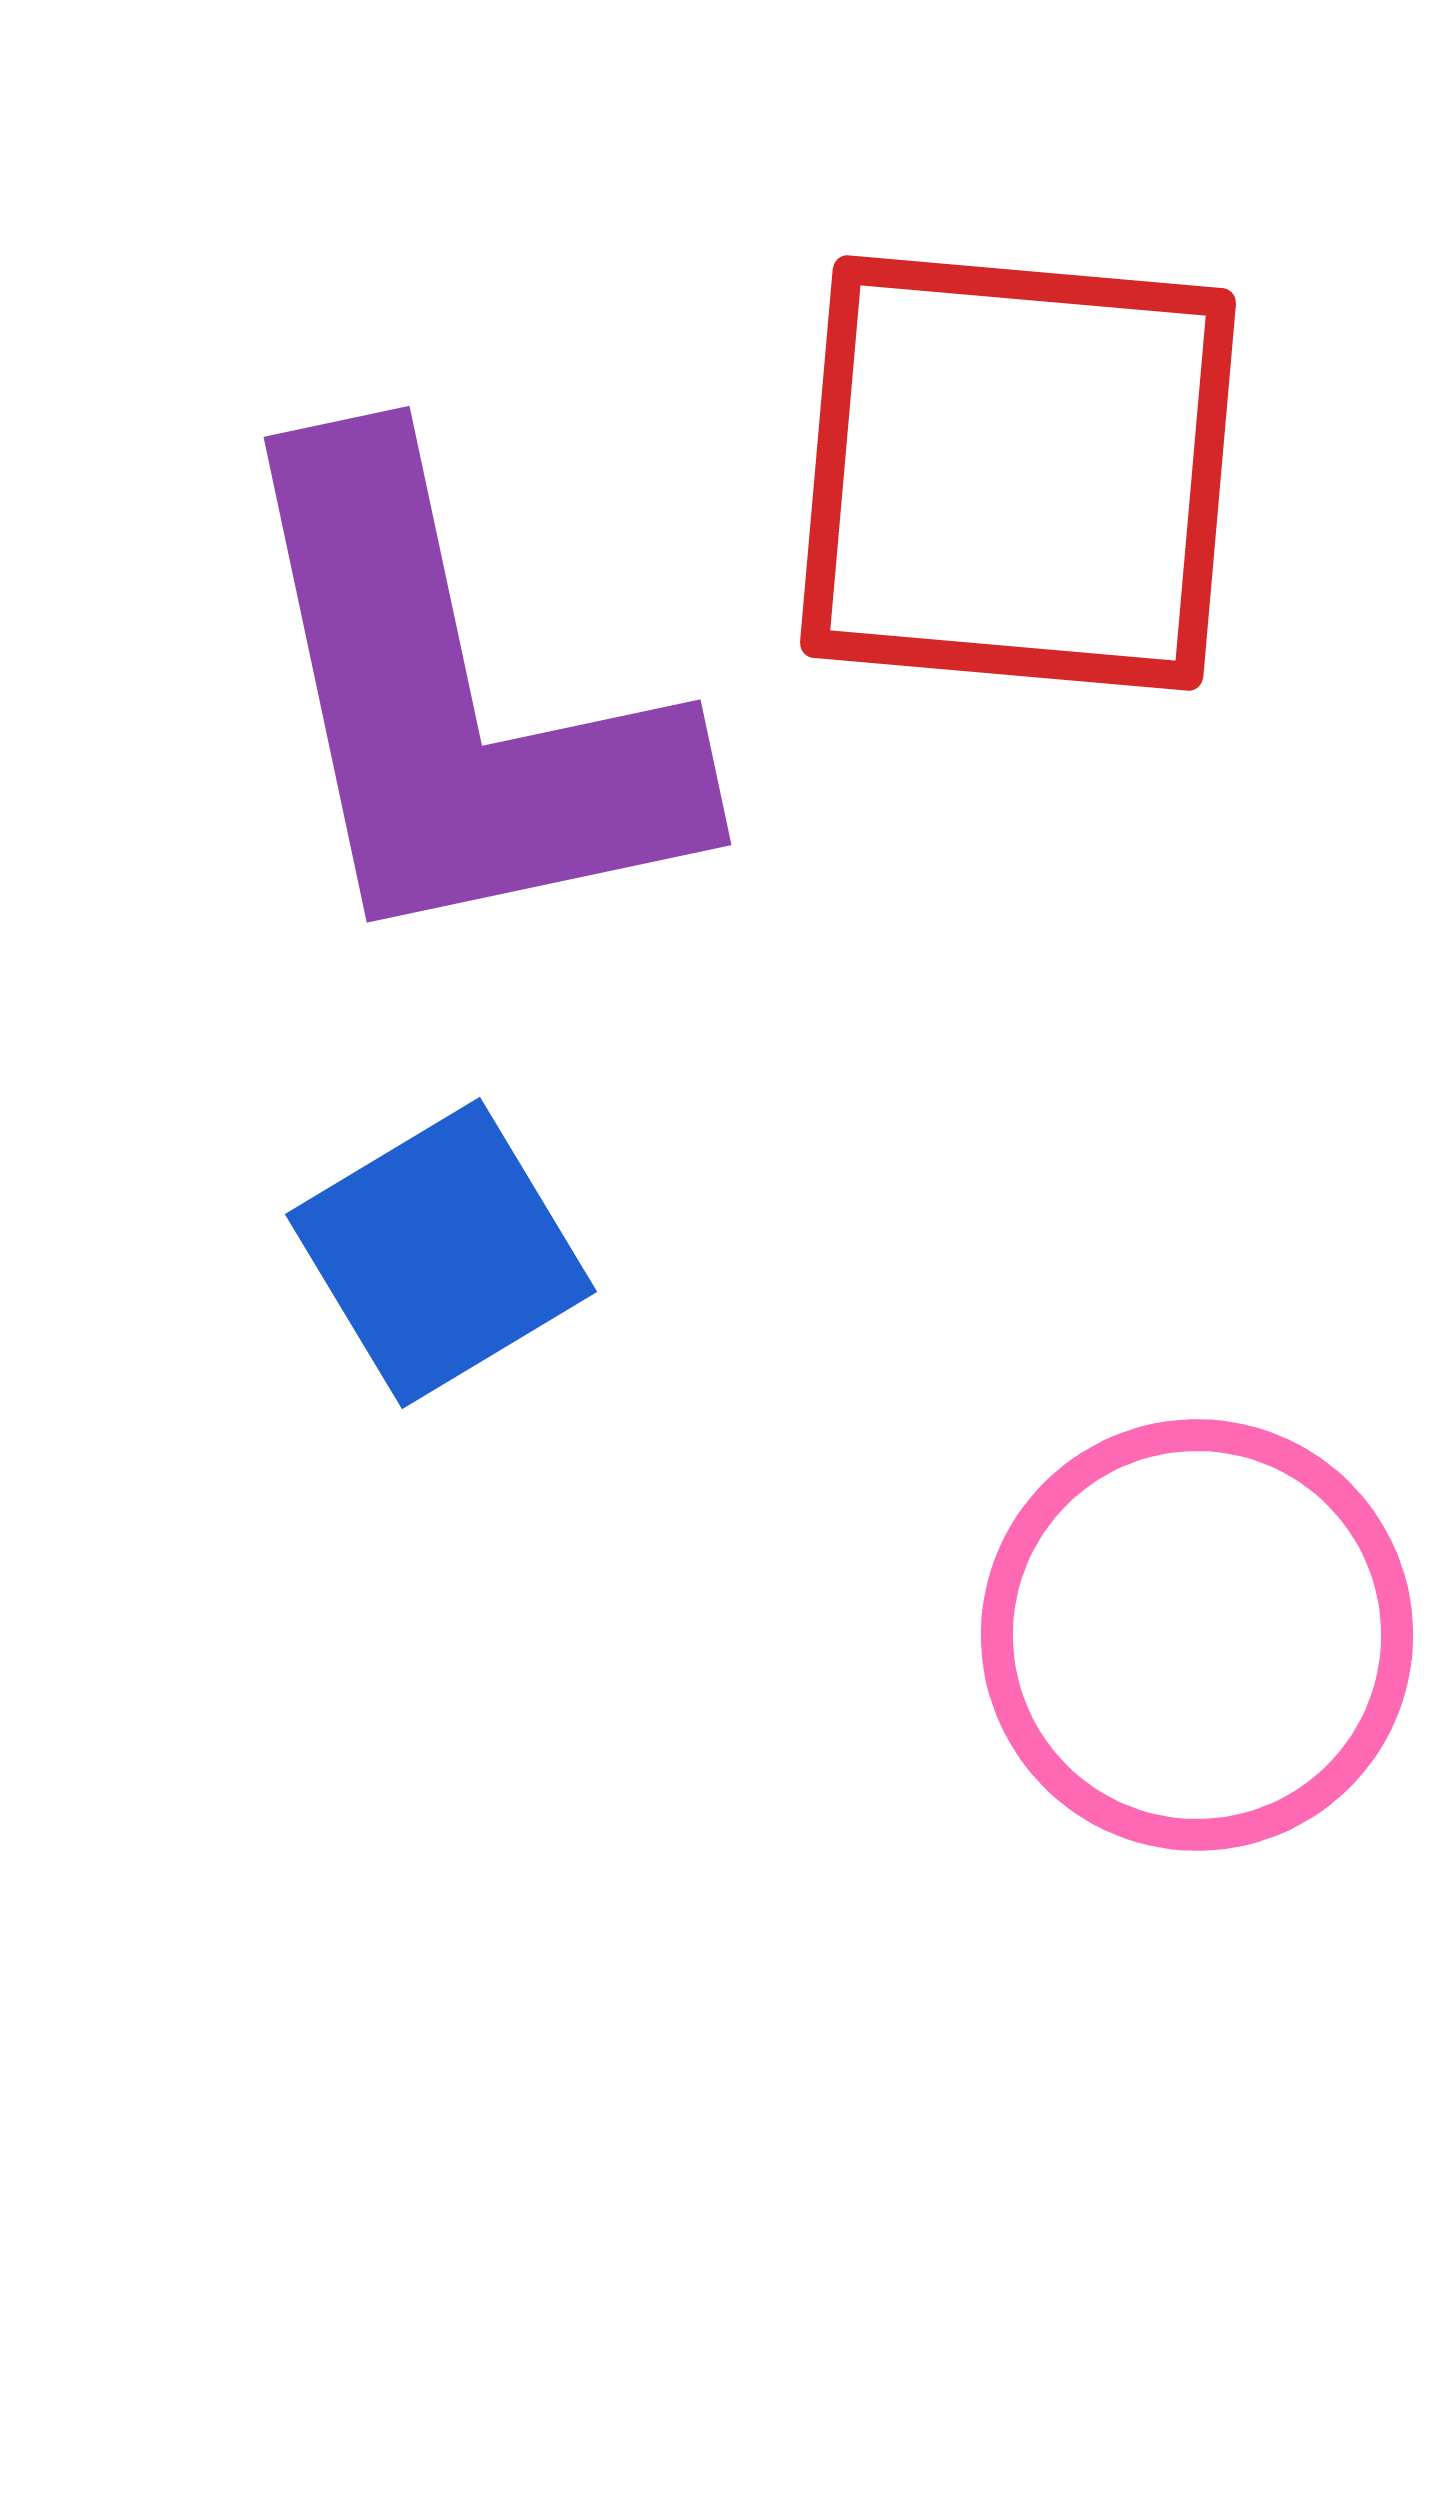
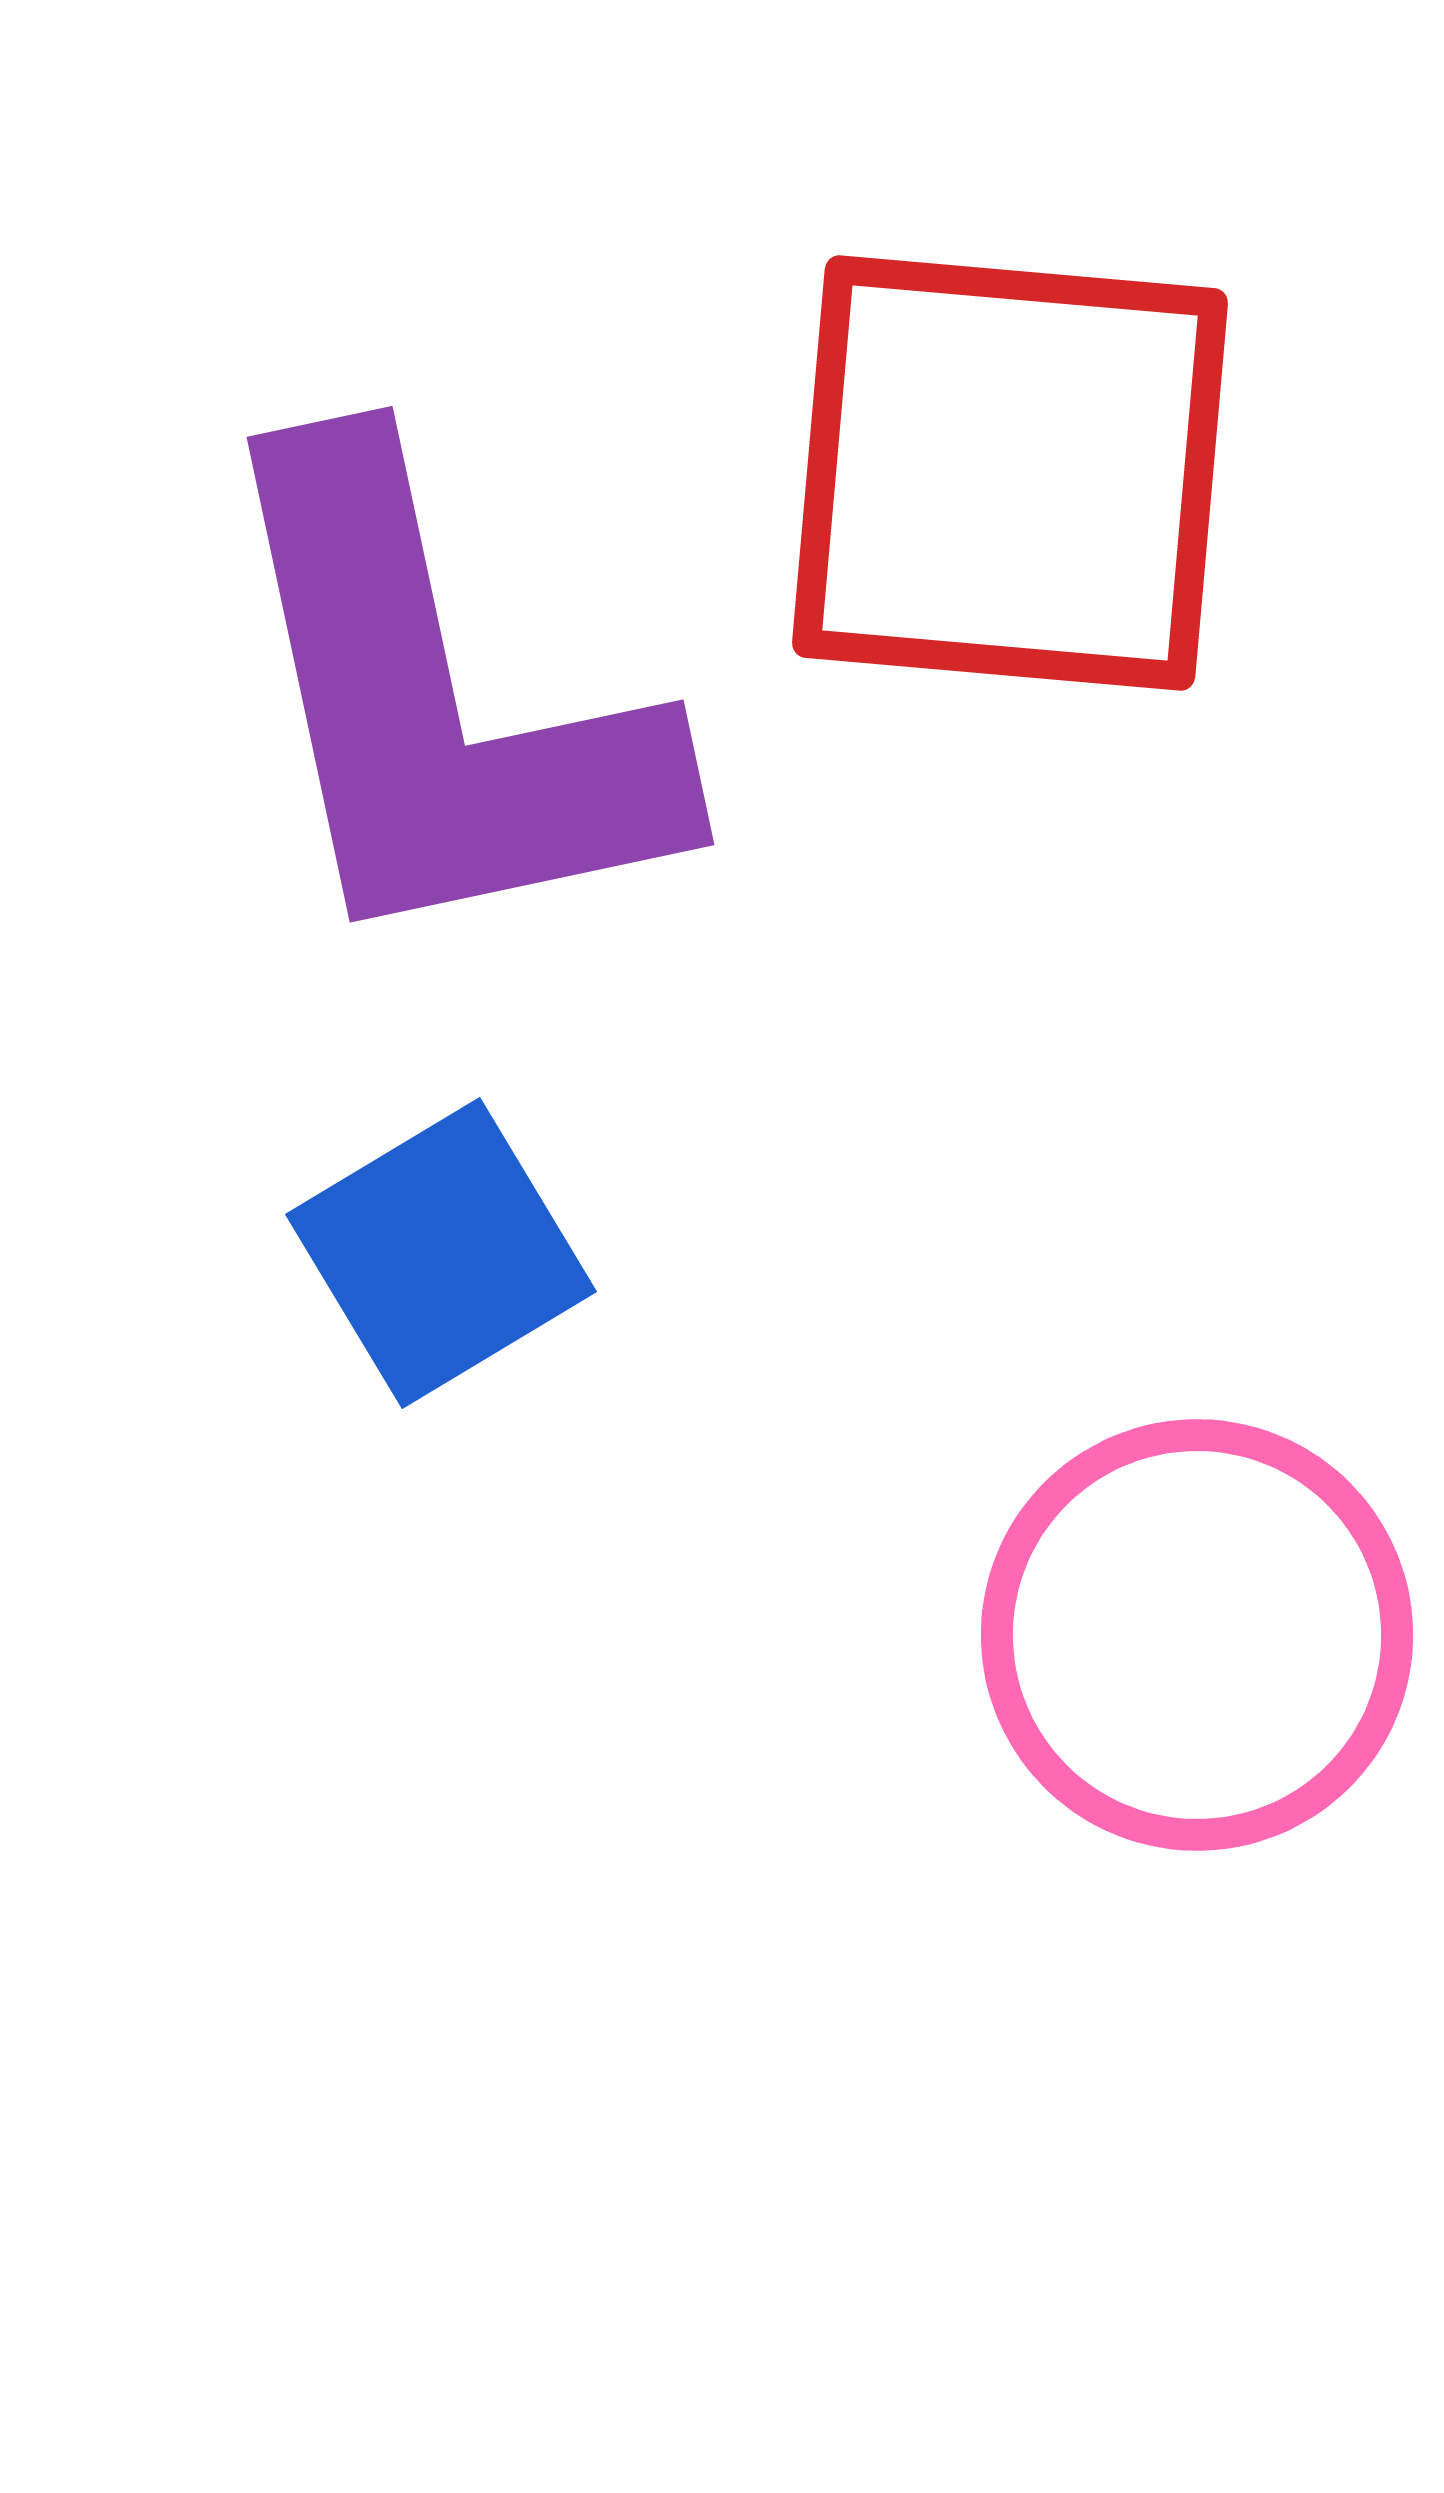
red square: moved 8 px left
purple L-shape: moved 17 px left
